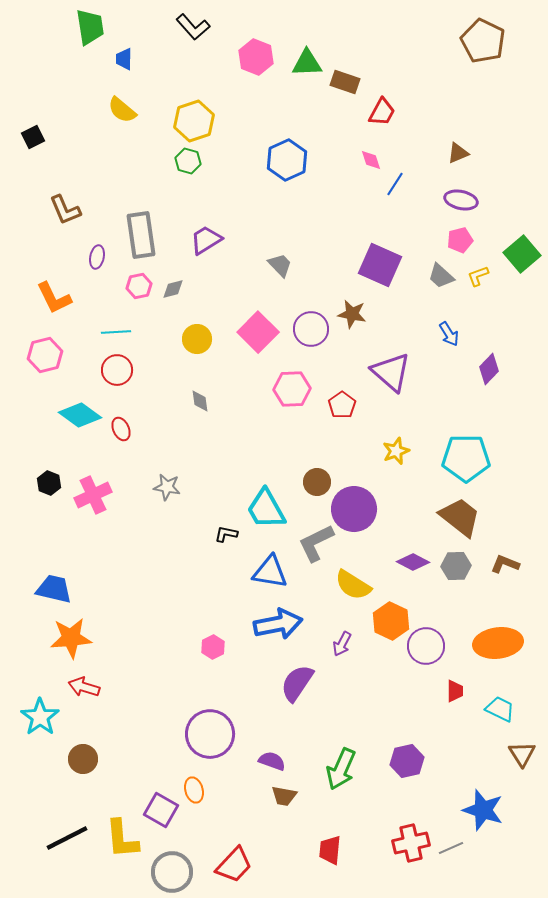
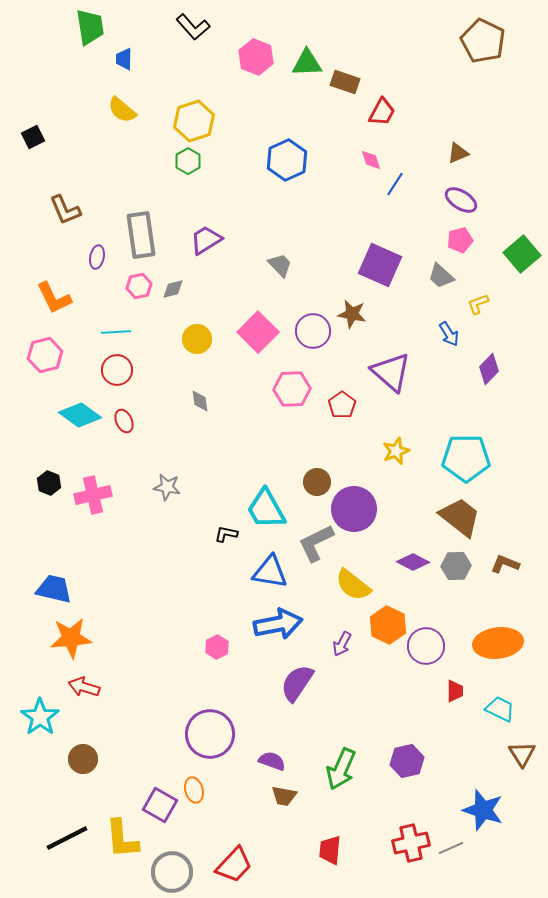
green hexagon at (188, 161): rotated 15 degrees clockwise
purple ellipse at (461, 200): rotated 20 degrees clockwise
yellow L-shape at (478, 276): moved 28 px down
purple circle at (311, 329): moved 2 px right, 2 px down
red ellipse at (121, 429): moved 3 px right, 8 px up
pink cross at (93, 495): rotated 12 degrees clockwise
yellow semicircle at (353, 585): rotated 6 degrees clockwise
orange hexagon at (391, 621): moved 3 px left, 4 px down
pink hexagon at (213, 647): moved 4 px right
purple square at (161, 810): moved 1 px left, 5 px up
